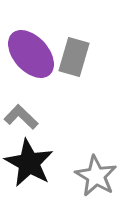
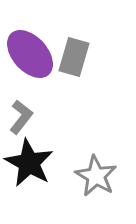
purple ellipse: moved 1 px left
gray L-shape: rotated 84 degrees clockwise
